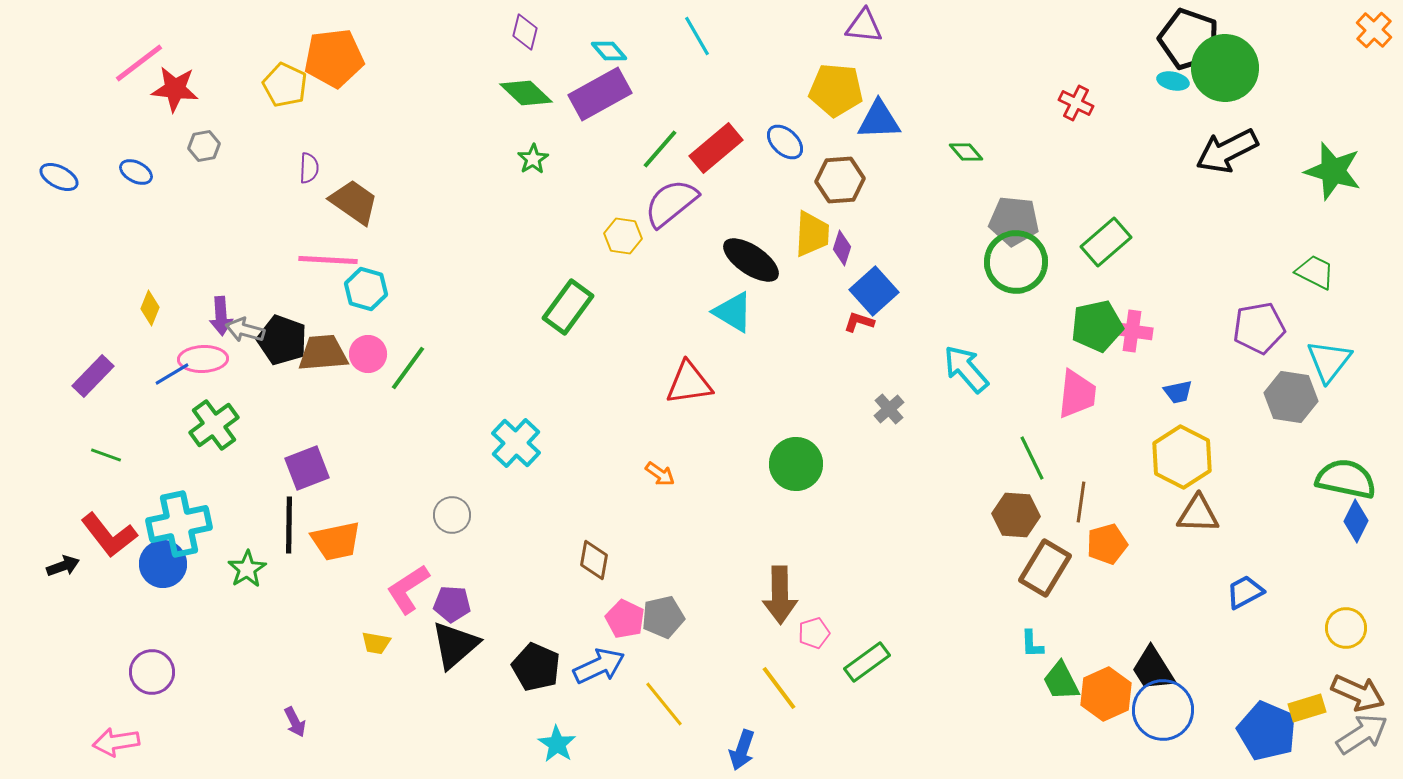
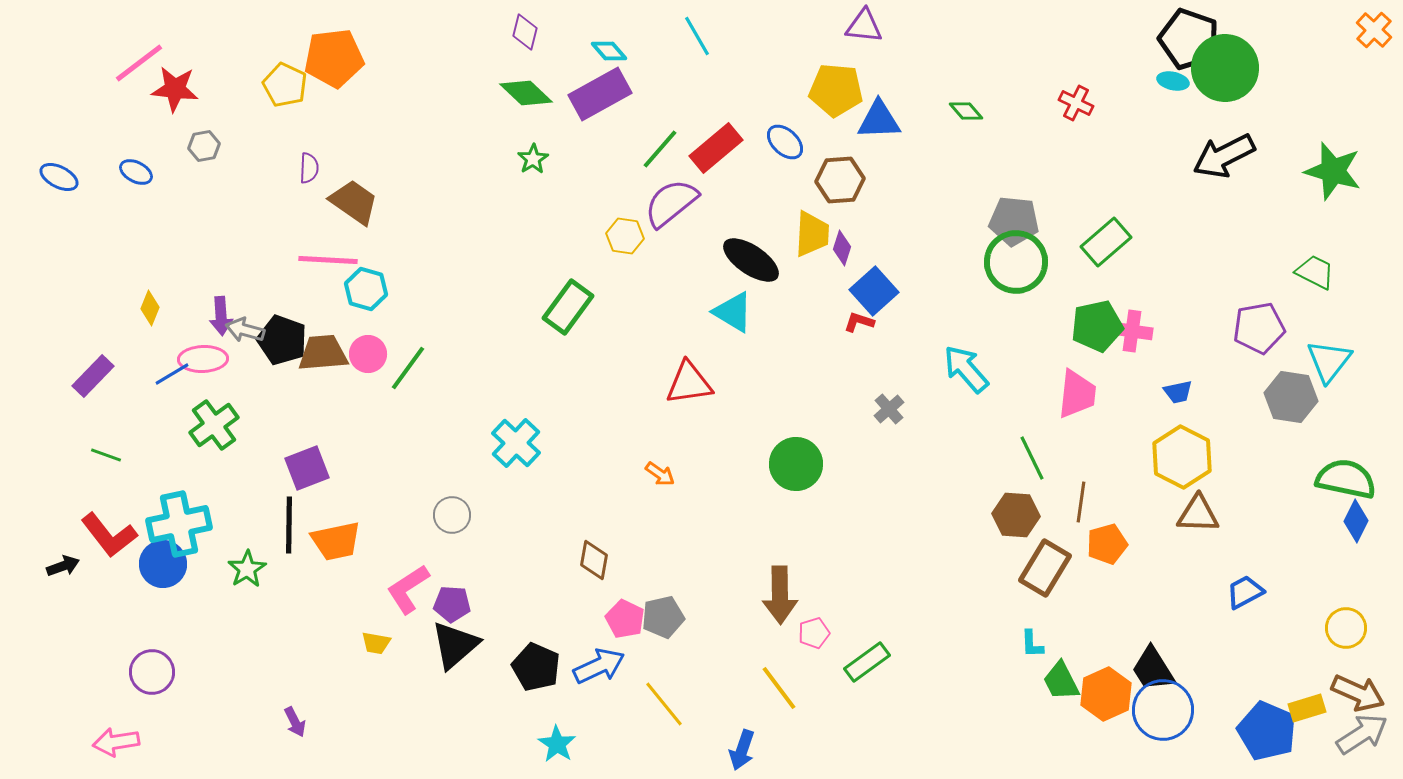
black arrow at (1227, 151): moved 3 px left, 5 px down
green diamond at (966, 152): moved 41 px up
yellow hexagon at (623, 236): moved 2 px right
